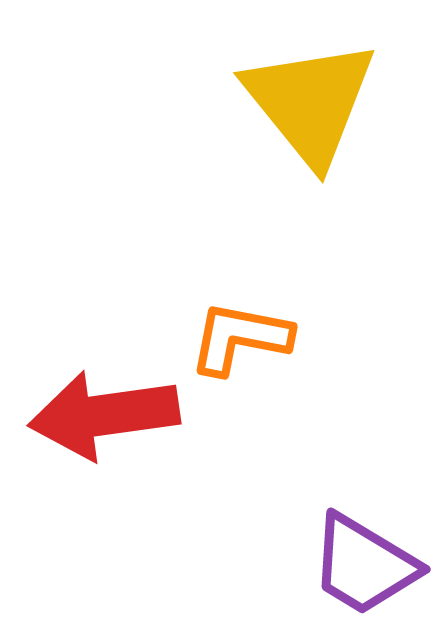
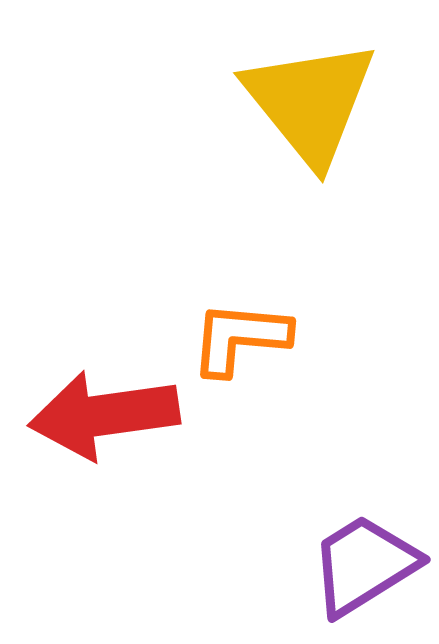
orange L-shape: rotated 6 degrees counterclockwise
purple trapezoid: rotated 117 degrees clockwise
